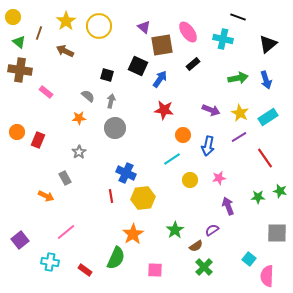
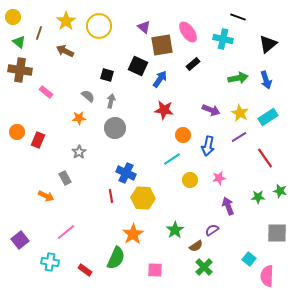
yellow hexagon at (143, 198): rotated 10 degrees clockwise
